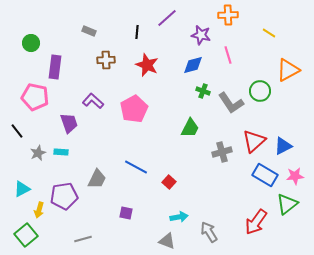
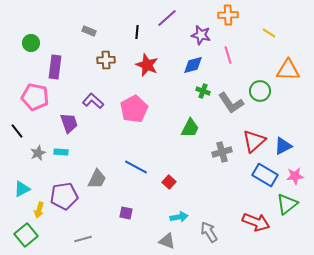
orange triangle at (288, 70): rotated 30 degrees clockwise
red arrow at (256, 222): rotated 104 degrees counterclockwise
